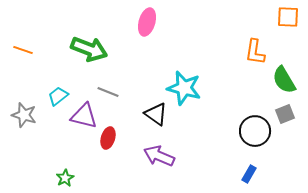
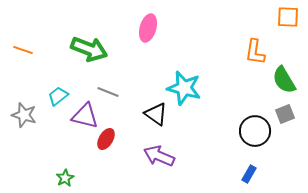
pink ellipse: moved 1 px right, 6 px down
purple triangle: moved 1 px right
red ellipse: moved 2 px left, 1 px down; rotated 15 degrees clockwise
